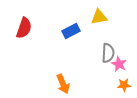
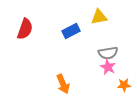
red semicircle: moved 1 px right, 1 px down
gray semicircle: rotated 78 degrees clockwise
pink star: moved 11 px left, 3 px down
